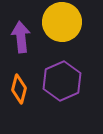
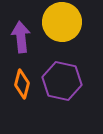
purple hexagon: rotated 24 degrees counterclockwise
orange diamond: moved 3 px right, 5 px up
